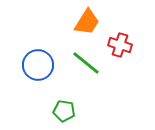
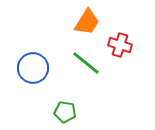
blue circle: moved 5 px left, 3 px down
green pentagon: moved 1 px right, 1 px down
